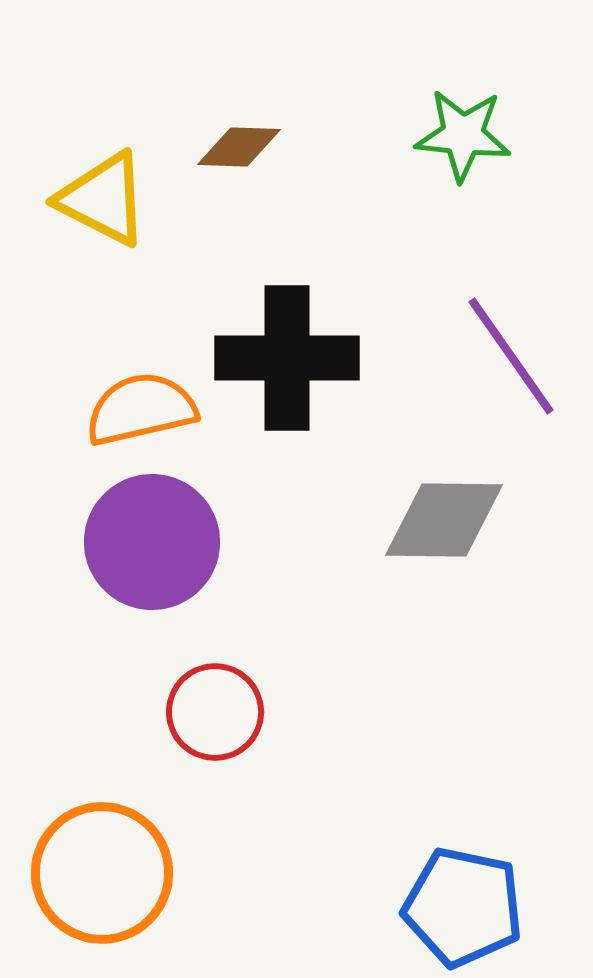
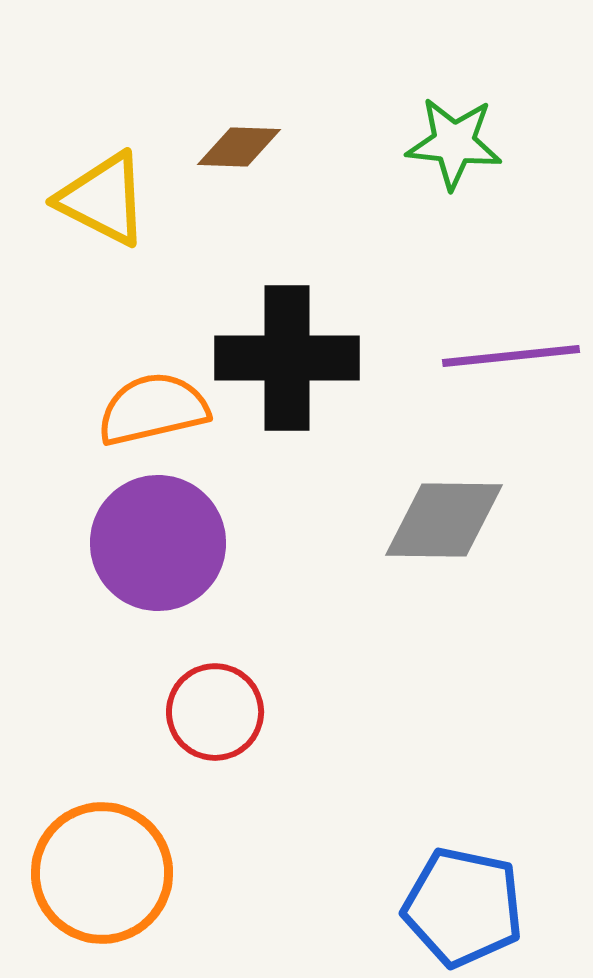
green star: moved 9 px left, 8 px down
purple line: rotated 61 degrees counterclockwise
orange semicircle: moved 12 px right
purple circle: moved 6 px right, 1 px down
